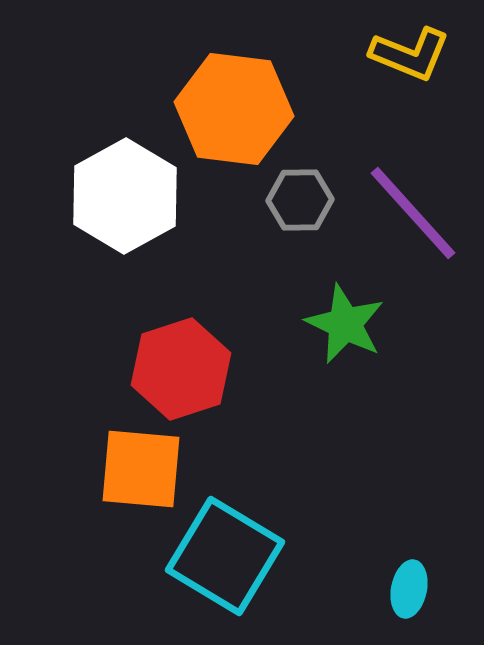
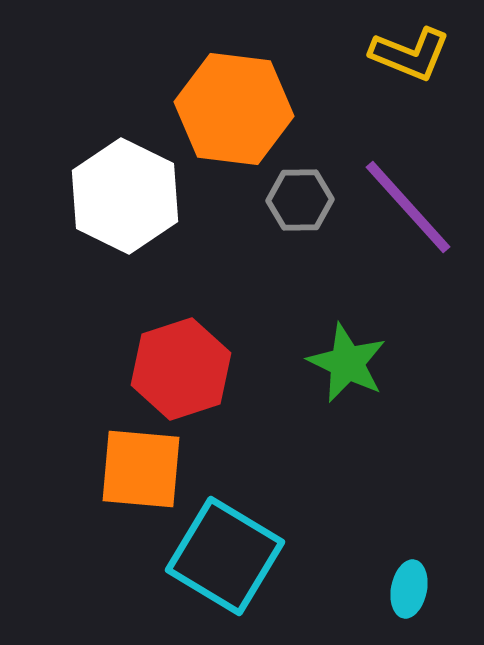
white hexagon: rotated 5 degrees counterclockwise
purple line: moved 5 px left, 6 px up
green star: moved 2 px right, 39 px down
